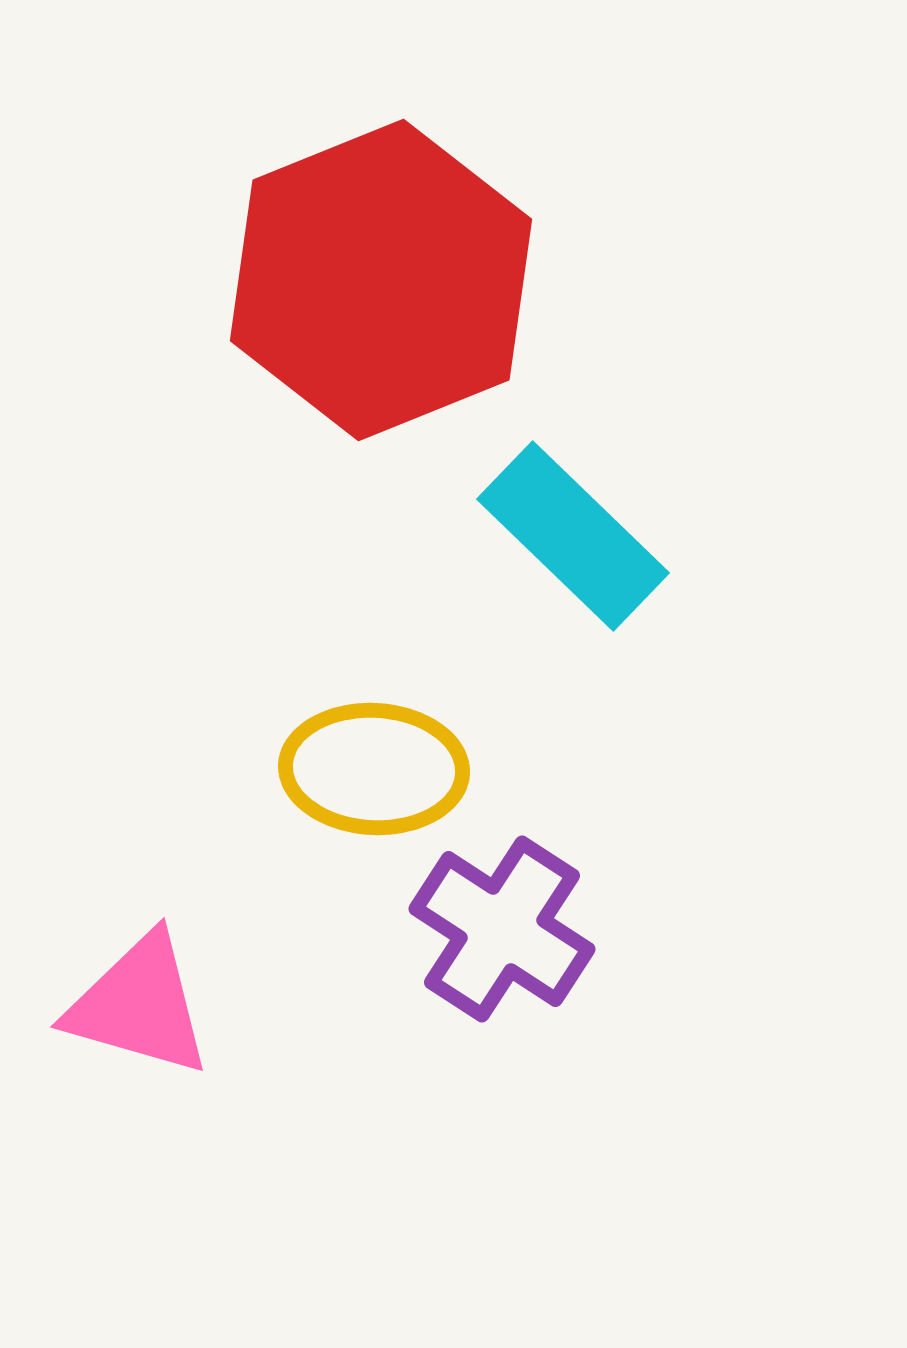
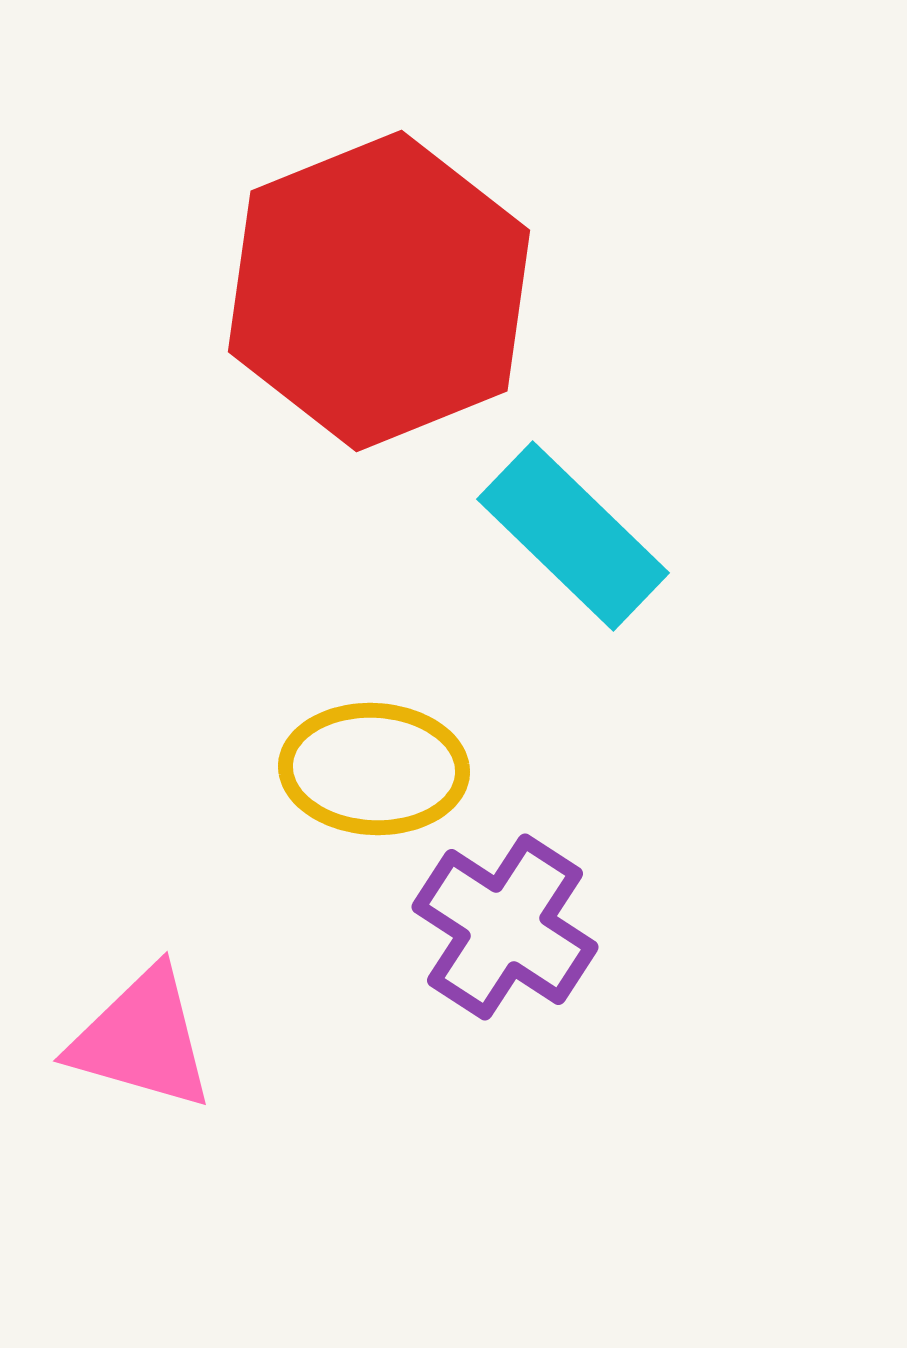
red hexagon: moved 2 px left, 11 px down
purple cross: moved 3 px right, 2 px up
pink triangle: moved 3 px right, 34 px down
